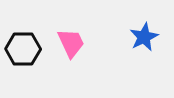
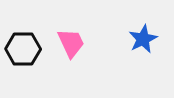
blue star: moved 1 px left, 2 px down
